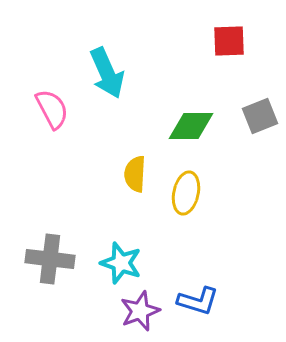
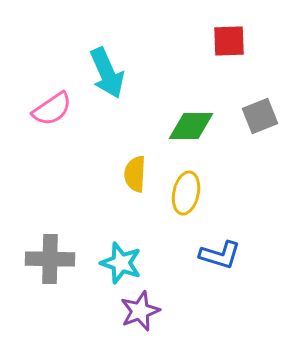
pink semicircle: rotated 84 degrees clockwise
gray cross: rotated 6 degrees counterclockwise
blue L-shape: moved 22 px right, 46 px up
